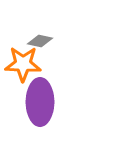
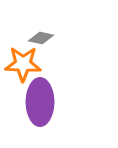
gray diamond: moved 1 px right, 3 px up
